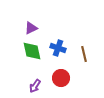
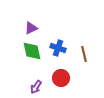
purple arrow: moved 1 px right, 1 px down
